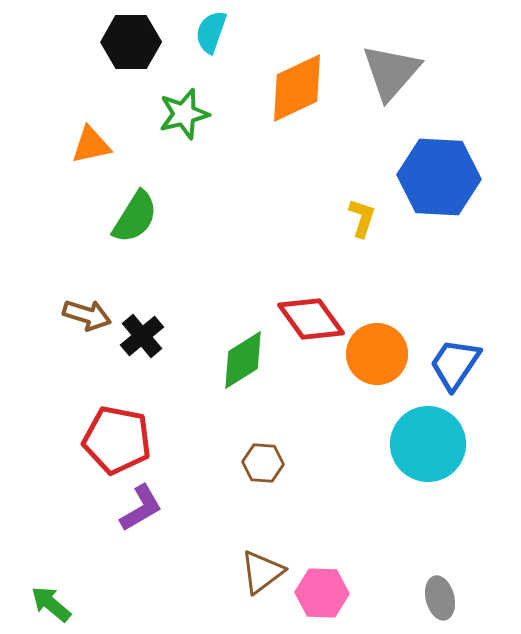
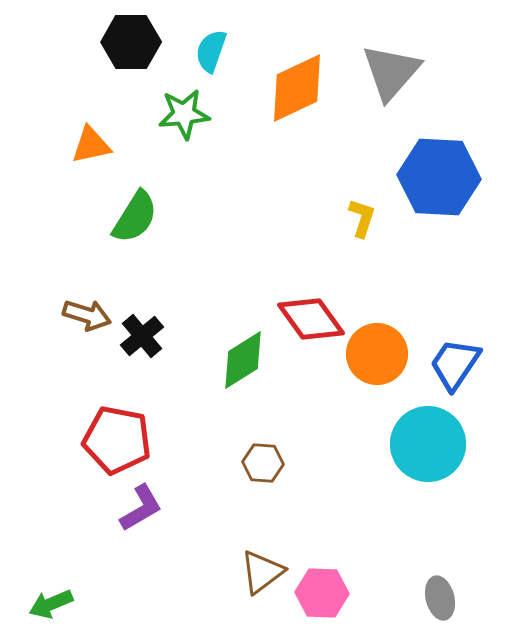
cyan semicircle: moved 19 px down
green star: rotated 9 degrees clockwise
green arrow: rotated 63 degrees counterclockwise
